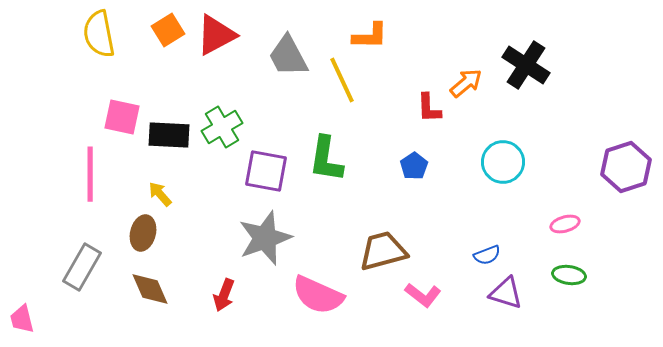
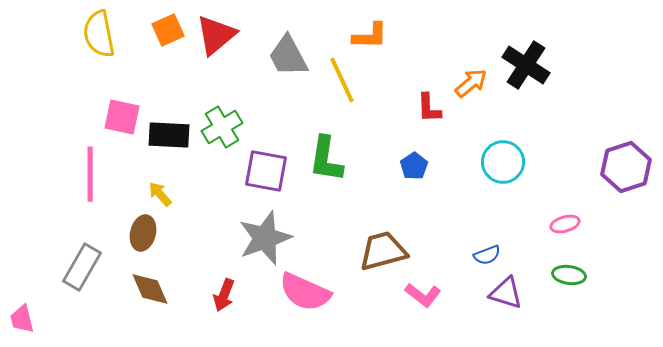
orange square: rotated 8 degrees clockwise
red triangle: rotated 12 degrees counterclockwise
orange arrow: moved 5 px right
pink semicircle: moved 13 px left, 3 px up
